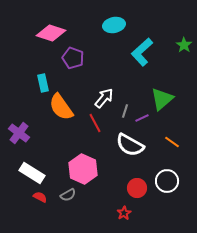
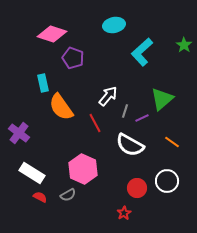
pink diamond: moved 1 px right, 1 px down
white arrow: moved 4 px right, 2 px up
